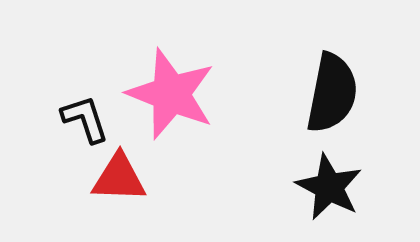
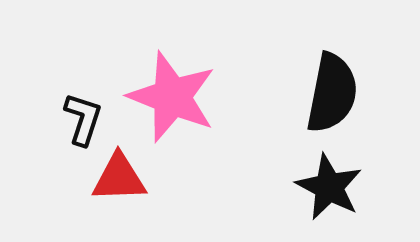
pink star: moved 1 px right, 3 px down
black L-shape: moved 2 px left; rotated 36 degrees clockwise
red triangle: rotated 4 degrees counterclockwise
